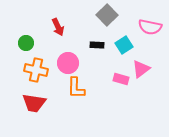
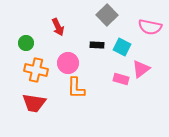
cyan square: moved 2 px left, 2 px down; rotated 30 degrees counterclockwise
